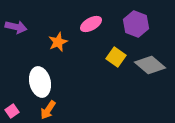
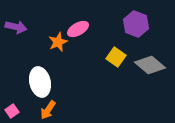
pink ellipse: moved 13 px left, 5 px down
